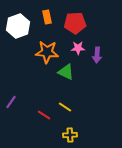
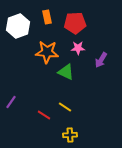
purple arrow: moved 4 px right, 5 px down; rotated 28 degrees clockwise
